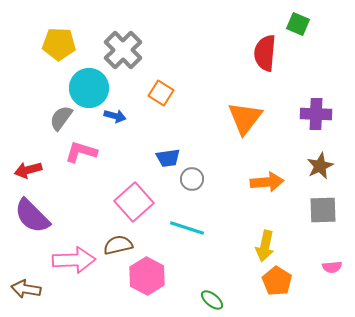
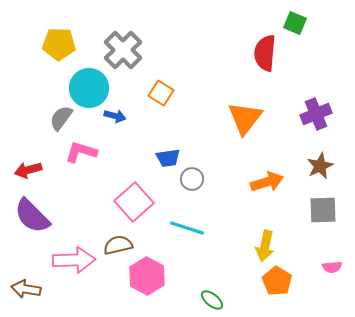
green square: moved 3 px left, 1 px up
purple cross: rotated 24 degrees counterclockwise
orange arrow: rotated 12 degrees counterclockwise
